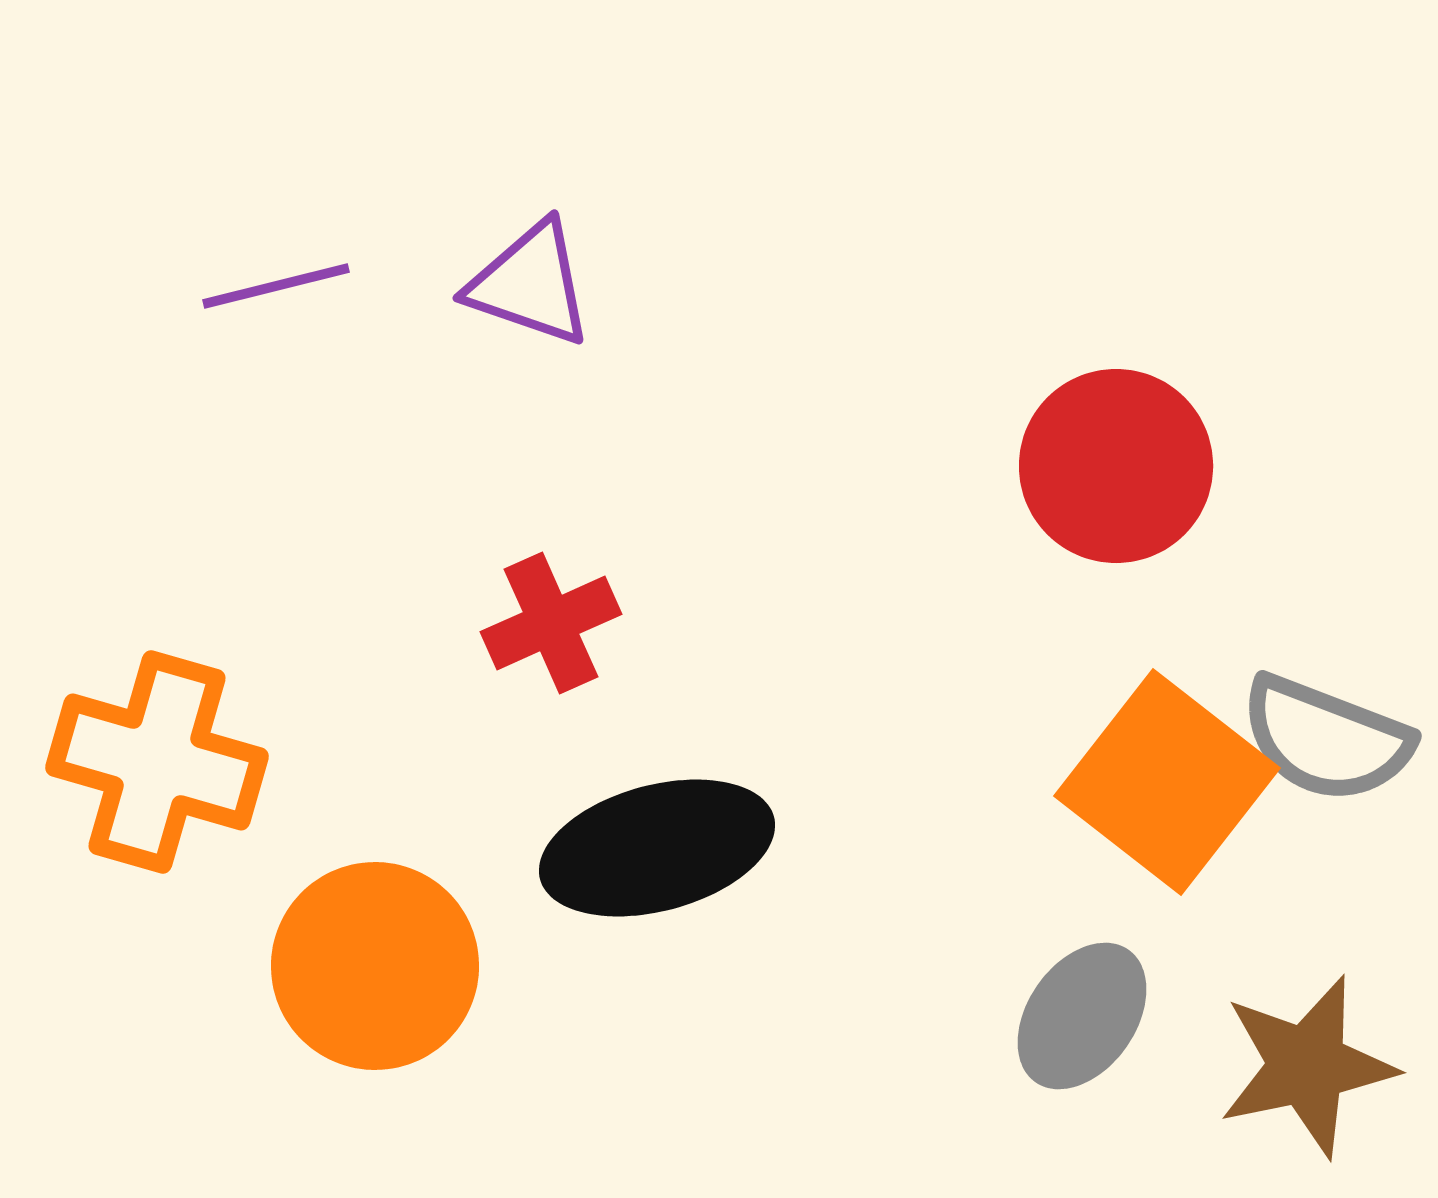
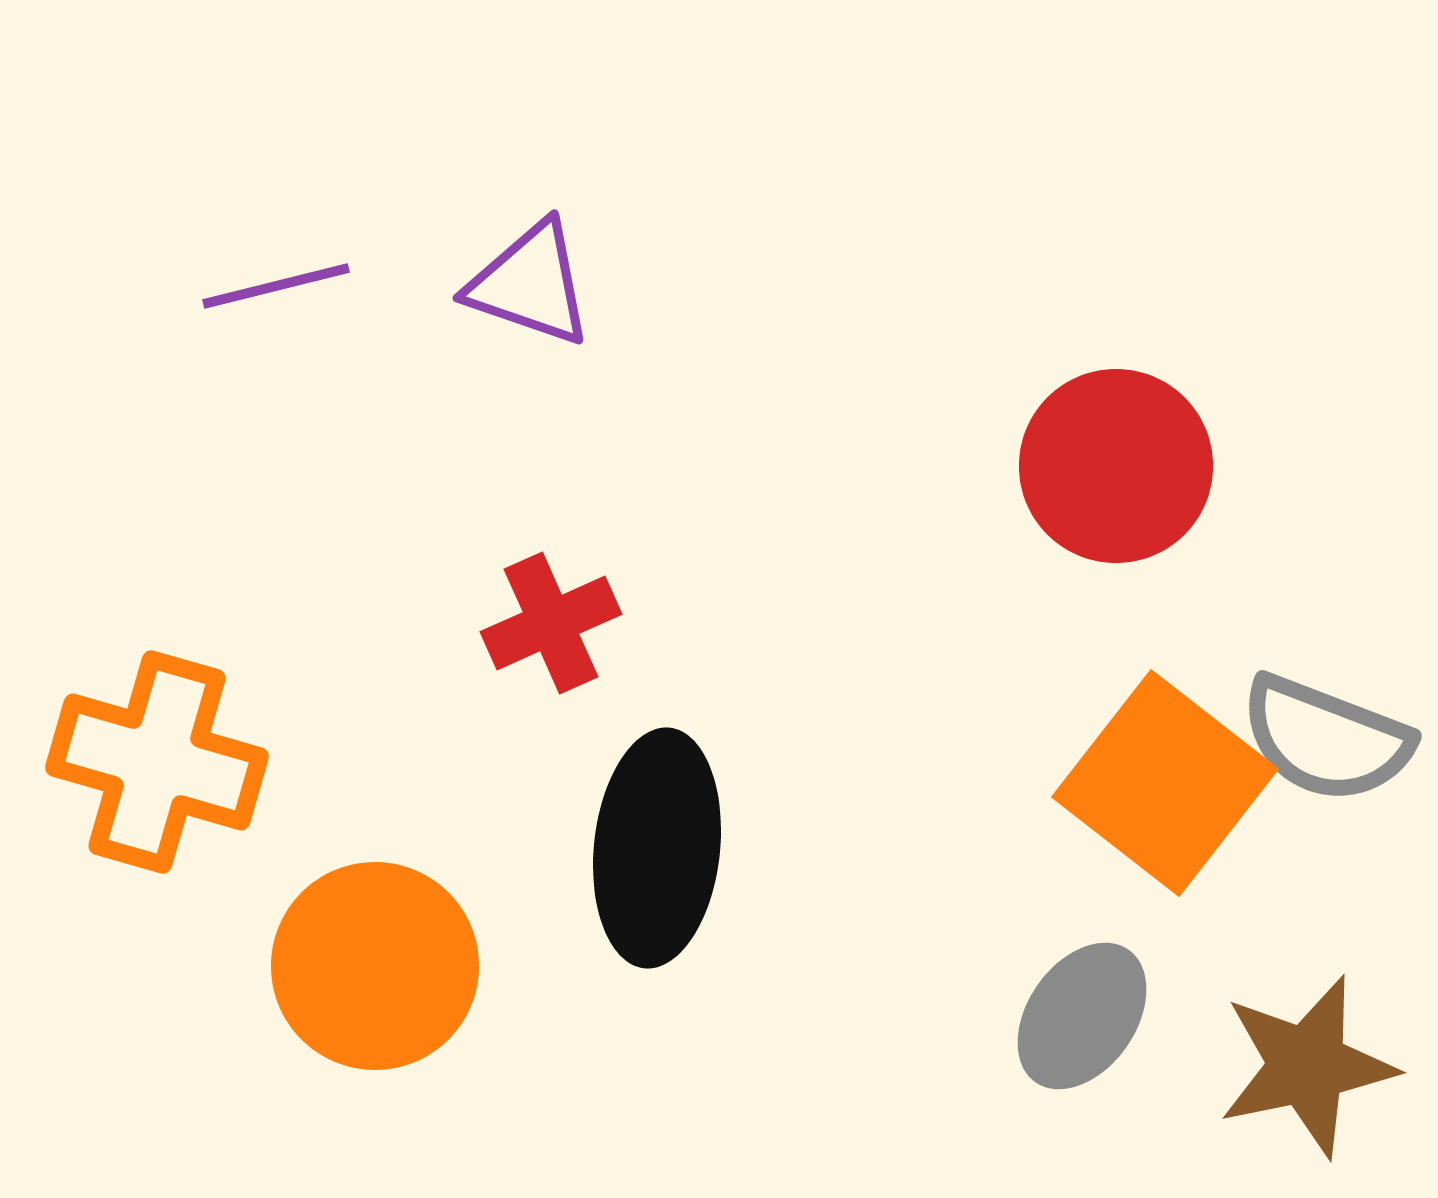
orange square: moved 2 px left, 1 px down
black ellipse: rotated 69 degrees counterclockwise
